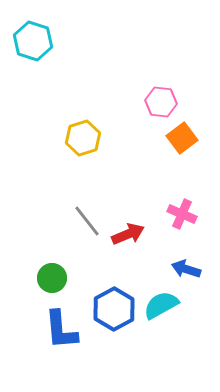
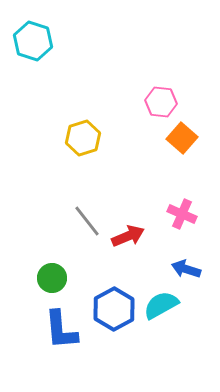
orange square: rotated 12 degrees counterclockwise
red arrow: moved 2 px down
